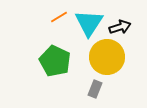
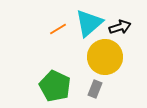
orange line: moved 1 px left, 12 px down
cyan triangle: rotated 16 degrees clockwise
yellow circle: moved 2 px left
green pentagon: moved 25 px down
